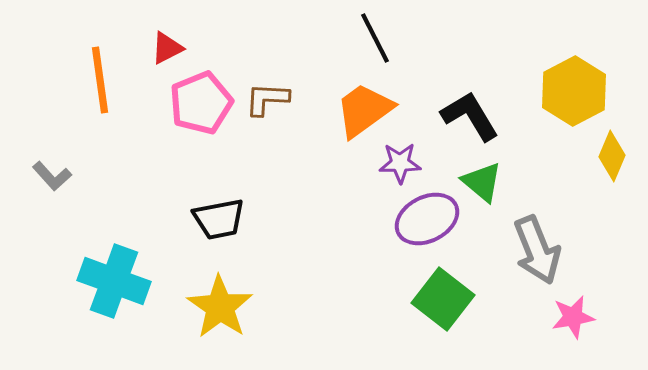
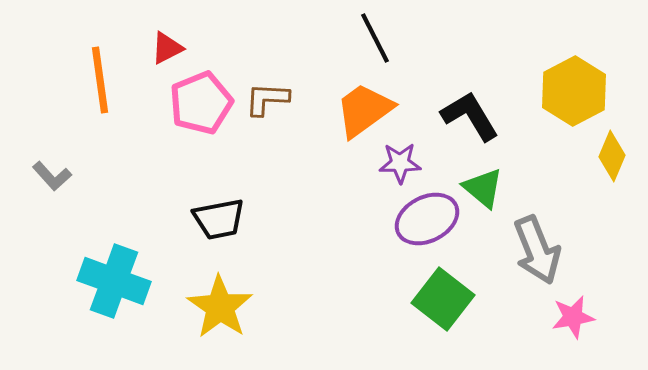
green triangle: moved 1 px right, 6 px down
